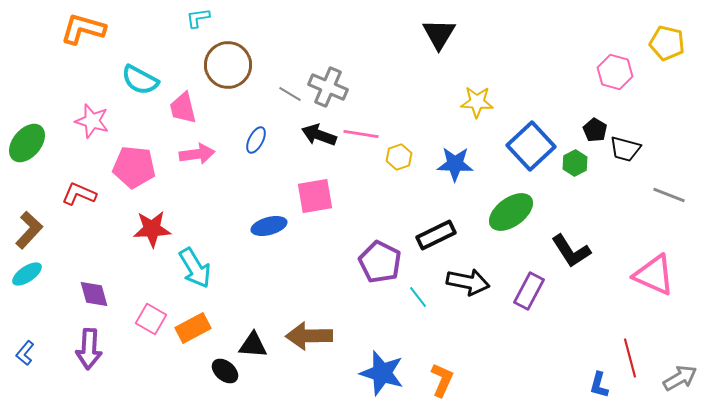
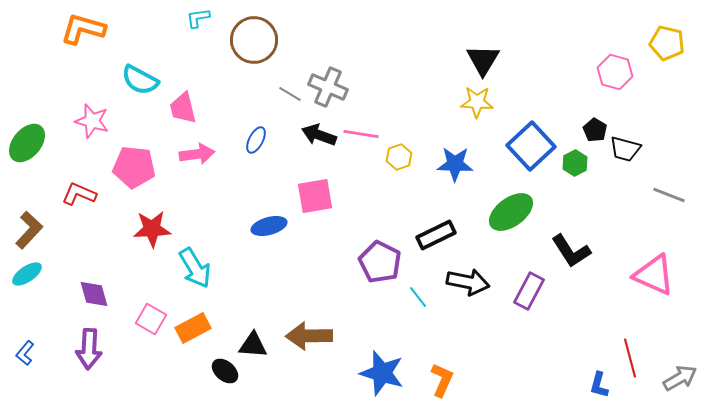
black triangle at (439, 34): moved 44 px right, 26 px down
brown circle at (228, 65): moved 26 px right, 25 px up
